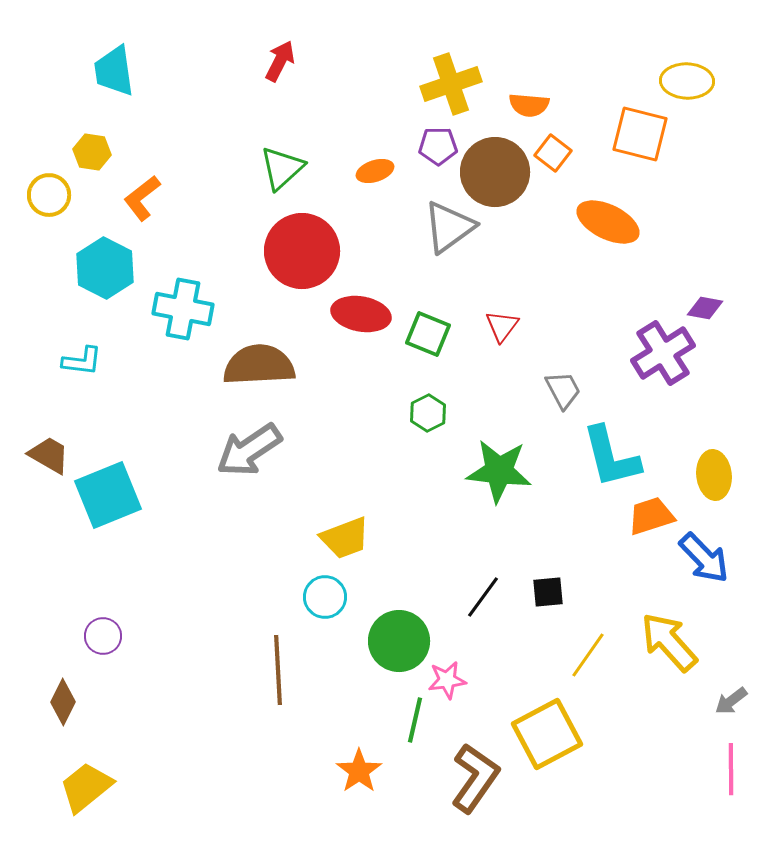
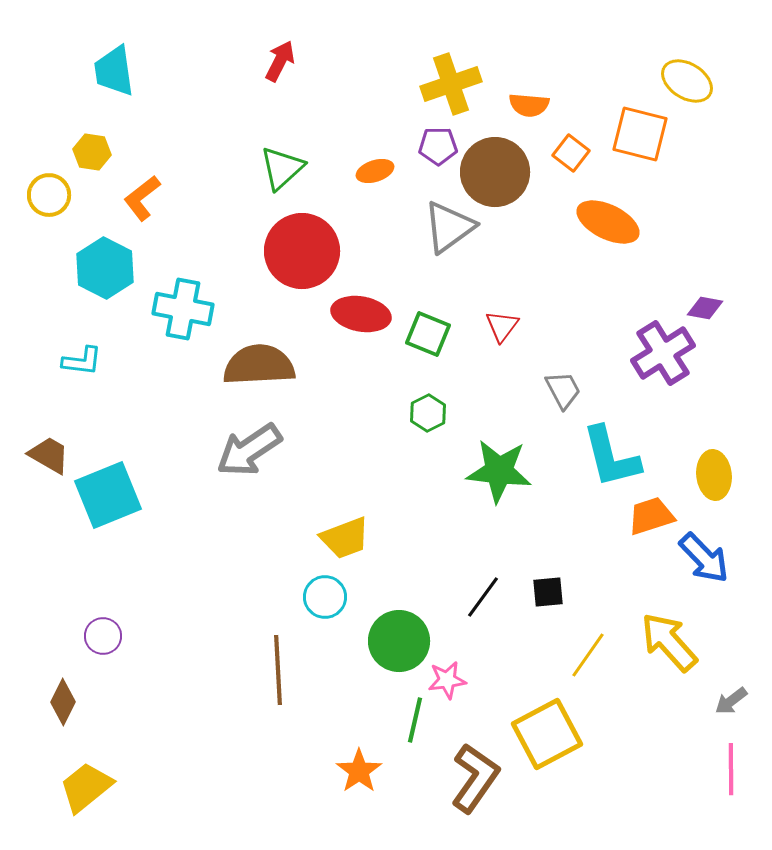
yellow ellipse at (687, 81): rotated 30 degrees clockwise
orange square at (553, 153): moved 18 px right
